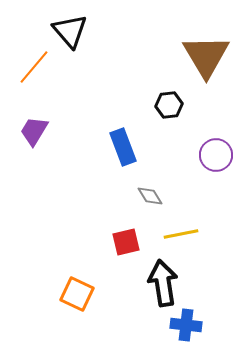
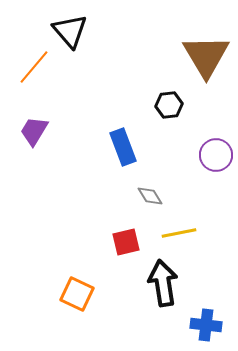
yellow line: moved 2 px left, 1 px up
blue cross: moved 20 px right
